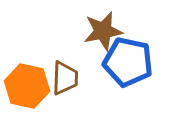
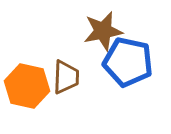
brown trapezoid: moved 1 px right, 1 px up
